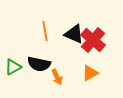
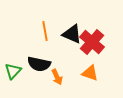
black triangle: moved 2 px left
red cross: moved 1 px left, 2 px down
green triangle: moved 4 px down; rotated 18 degrees counterclockwise
orange triangle: rotated 48 degrees clockwise
